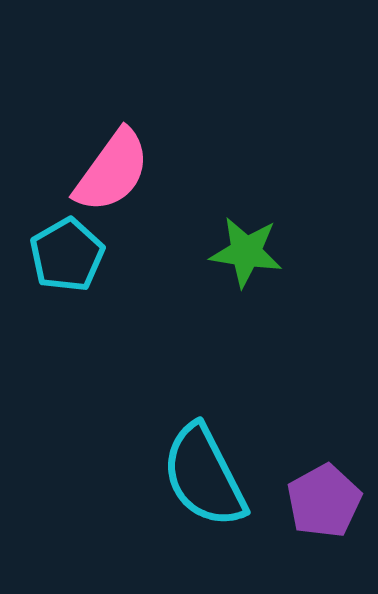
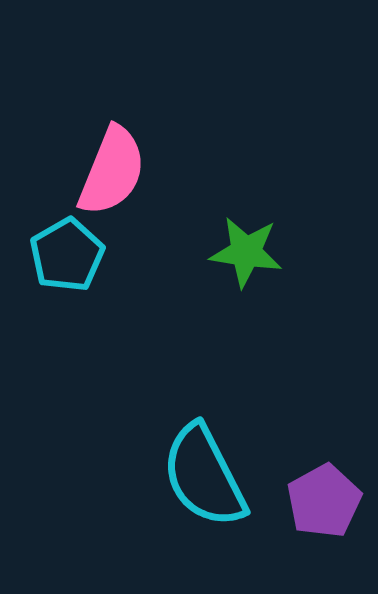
pink semicircle: rotated 14 degrees counterclockwise
